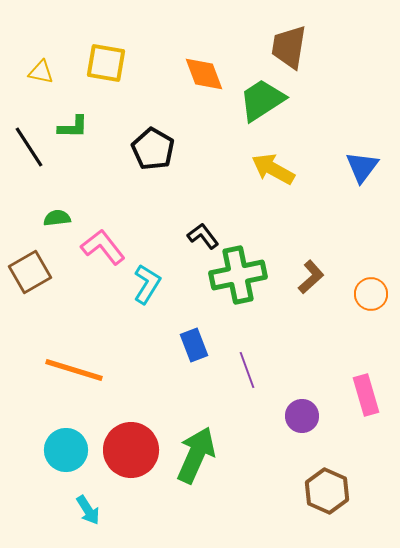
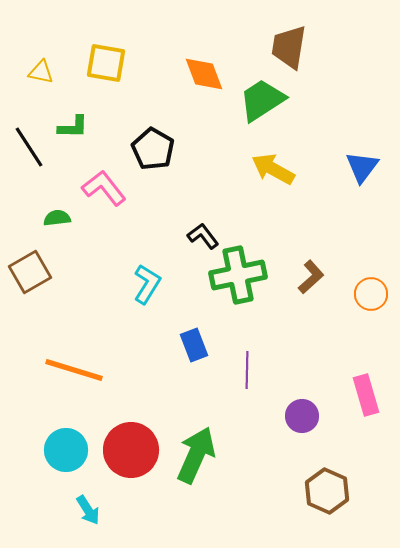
pink L-shape: moved 1 px right, 59 px up
purple line: rotated 21 degrees clockwise
